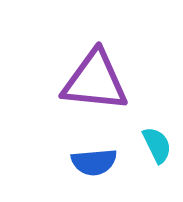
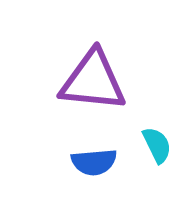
purple triangle: moved 2 px left
